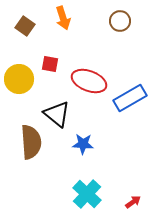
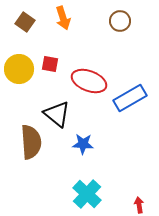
brown square: moved 4 px up
yellow circle: moved 10 px up
red arrow: moved 6 px right, 3 px down; rotated 63 degrees counterclockwise
